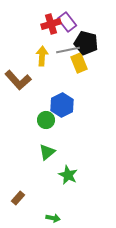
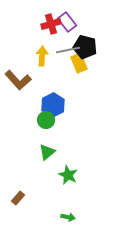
black pentagon: moved 1 px left, 4 px down
blue hexagon: moved 9 px left
green arrow: moved 15 px right, 1 px up
